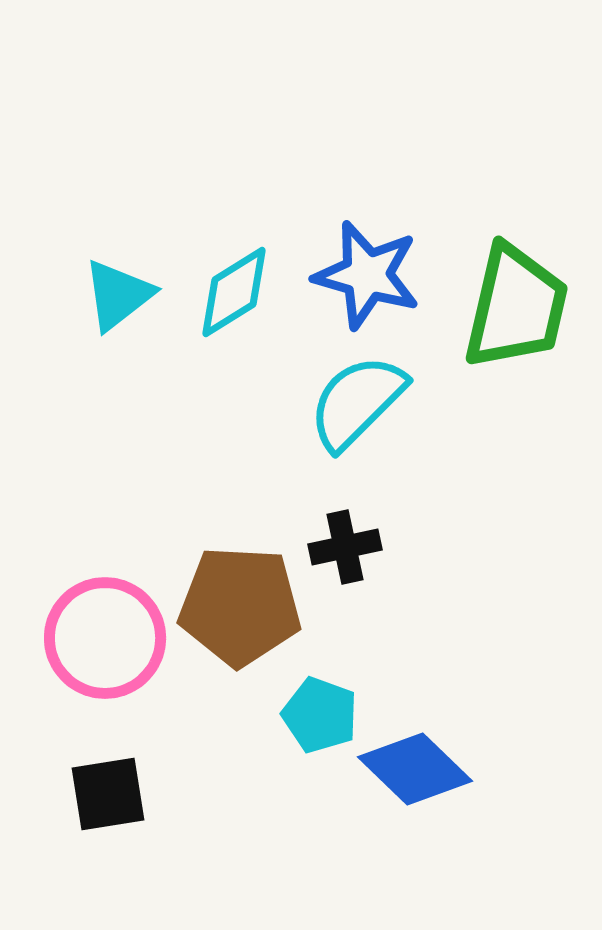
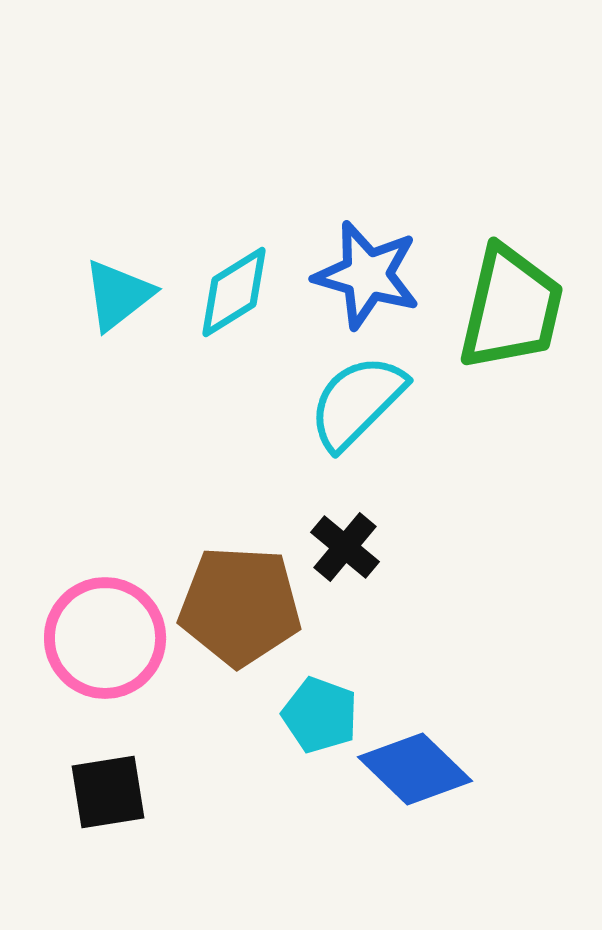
green trapezoid: moved 5 px left, 1 px down
black cross: rotated 38 degrees counterclockwise
black square: moved 2 px up
